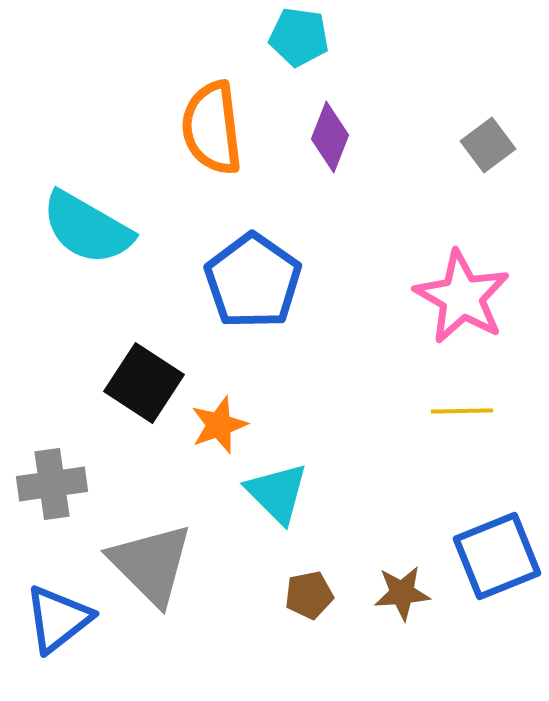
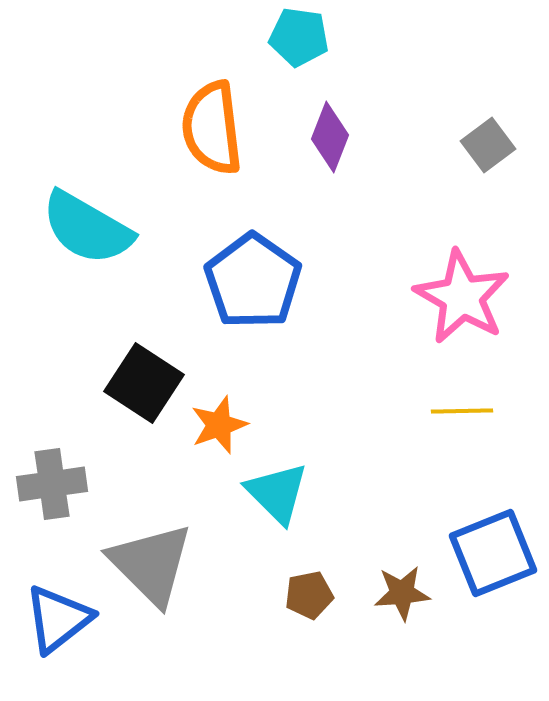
blue square: moved 4 px left, 3 px up
